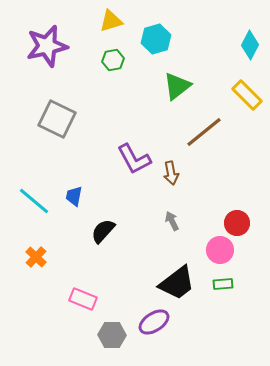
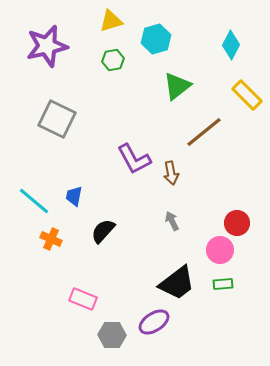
cyan diamond: moved 19 px left
orange cross: moved 15 px right, 18 px up; rotated 20 degrees counterclockwise
